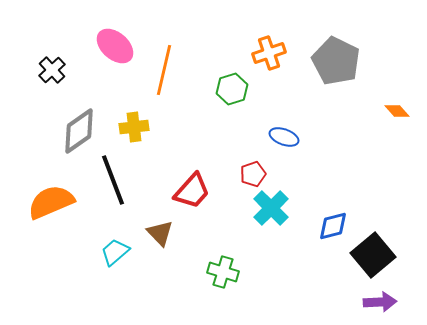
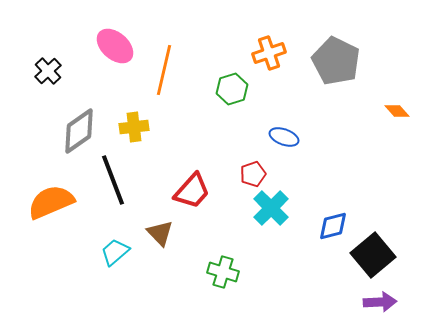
black cross: moved 4 px left, 1 px down
